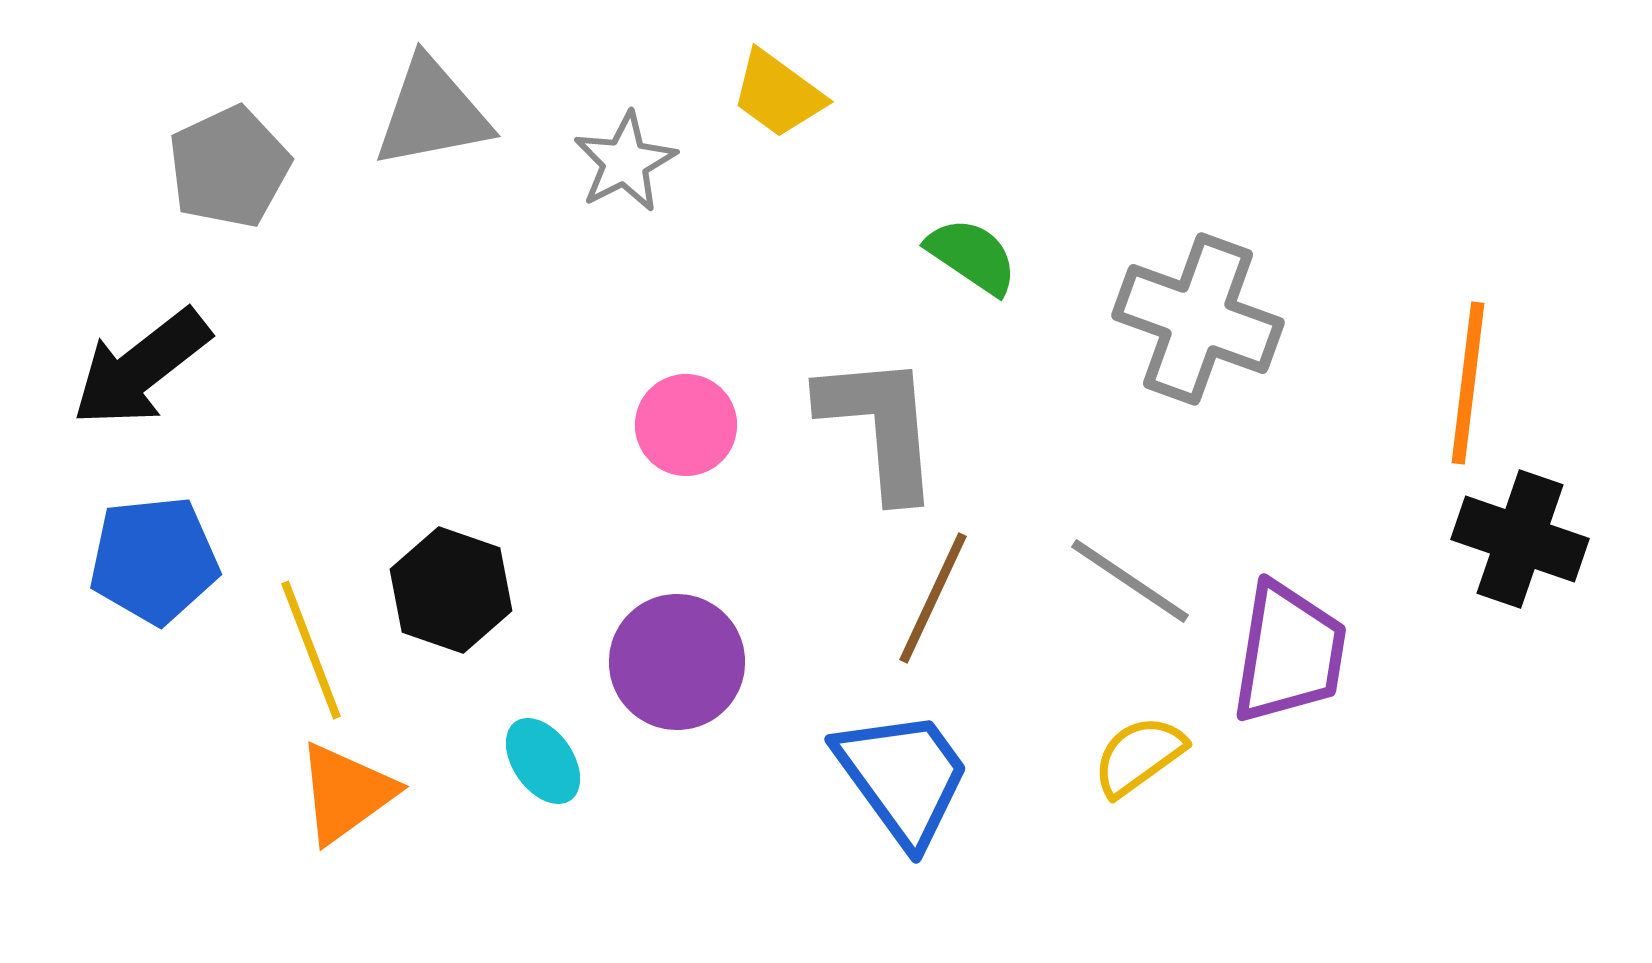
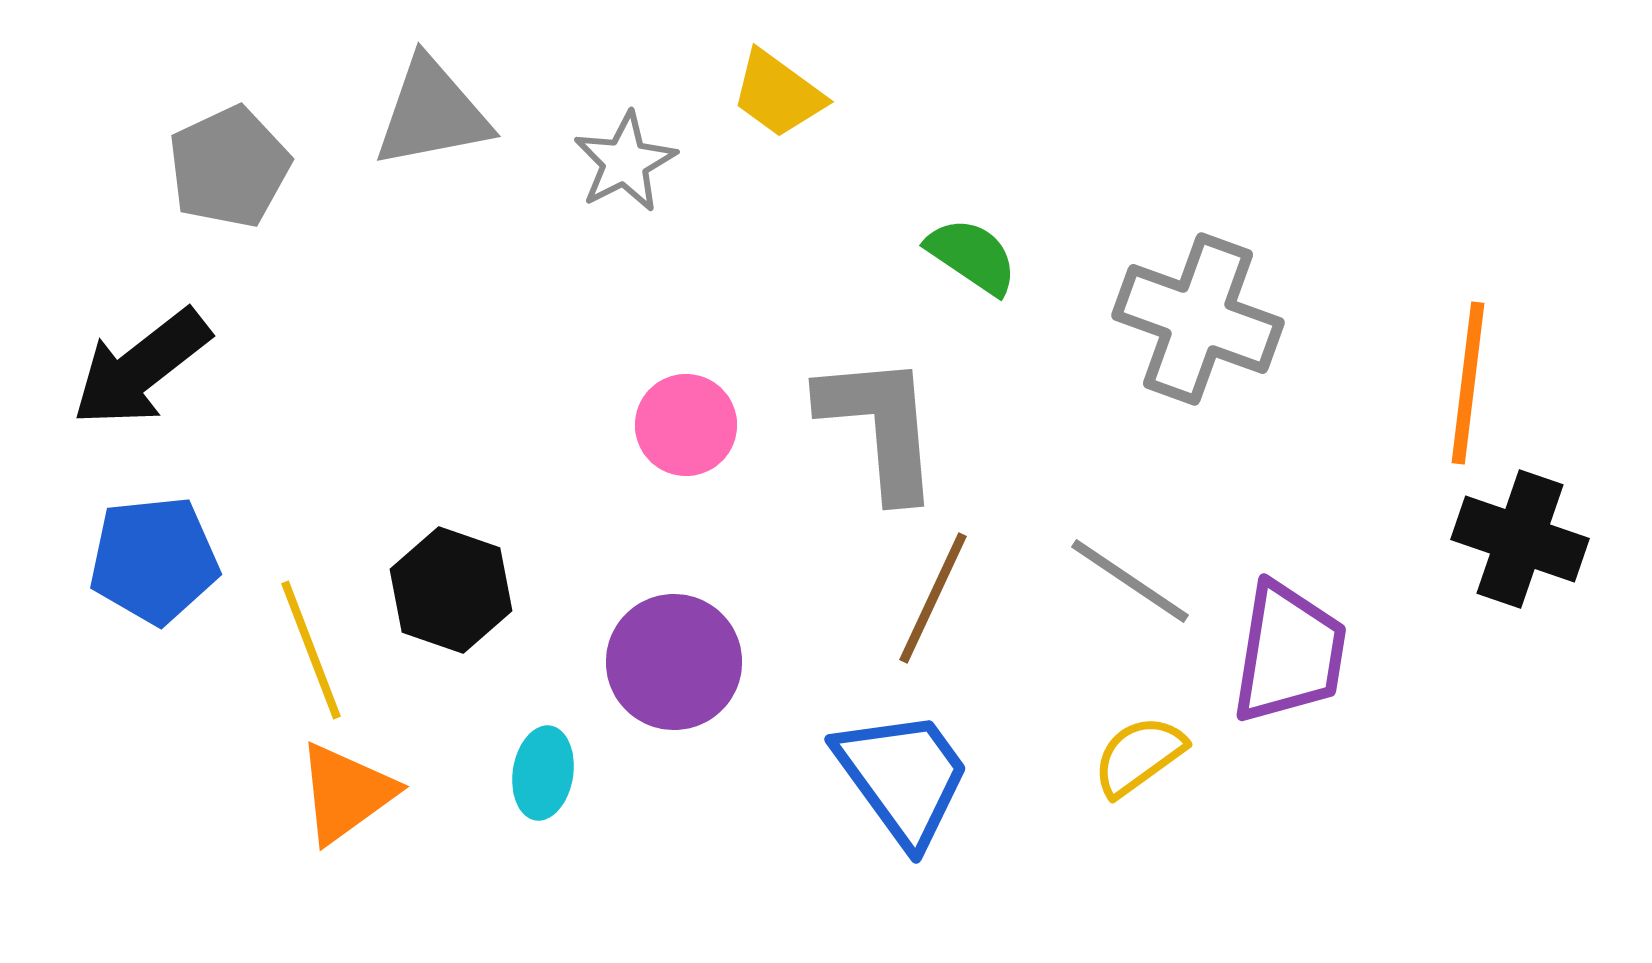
purple circle: moved 3 px left
cyan ellipse: moved 12 px down; rotated 44 degrees clockwise
